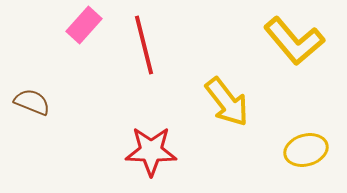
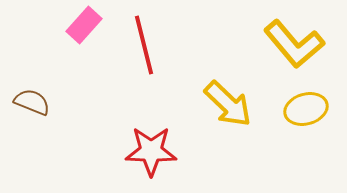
yellow L-shape: moved 3 px down
yellow arrow: moved 1 px right, 2 px down; rotated 8 degrees counterclockwise
yellow ellipse: moved 41 px up
